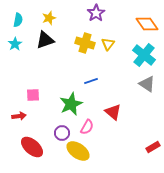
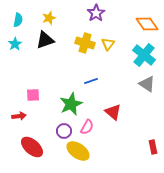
purple circle: moved 2 px right, 2 px up
red rectangle: rotated 72 degrees counterclockwise
